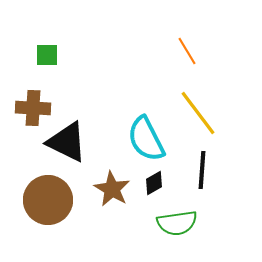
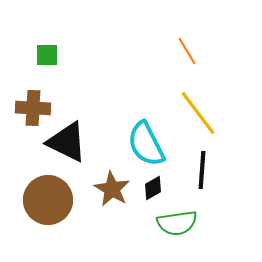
cyan semicircle: moved 5 px down
black diamond: moved 1 px left, 5 px down
